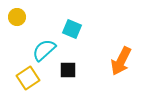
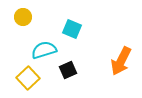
yellow circle: moved 6 px right
cyan semicircle: rotated 25 degrees clockwise
black square: rotated 24 degrees counterclockwise
yellow square: rotated 10 degrees counterclockwise
